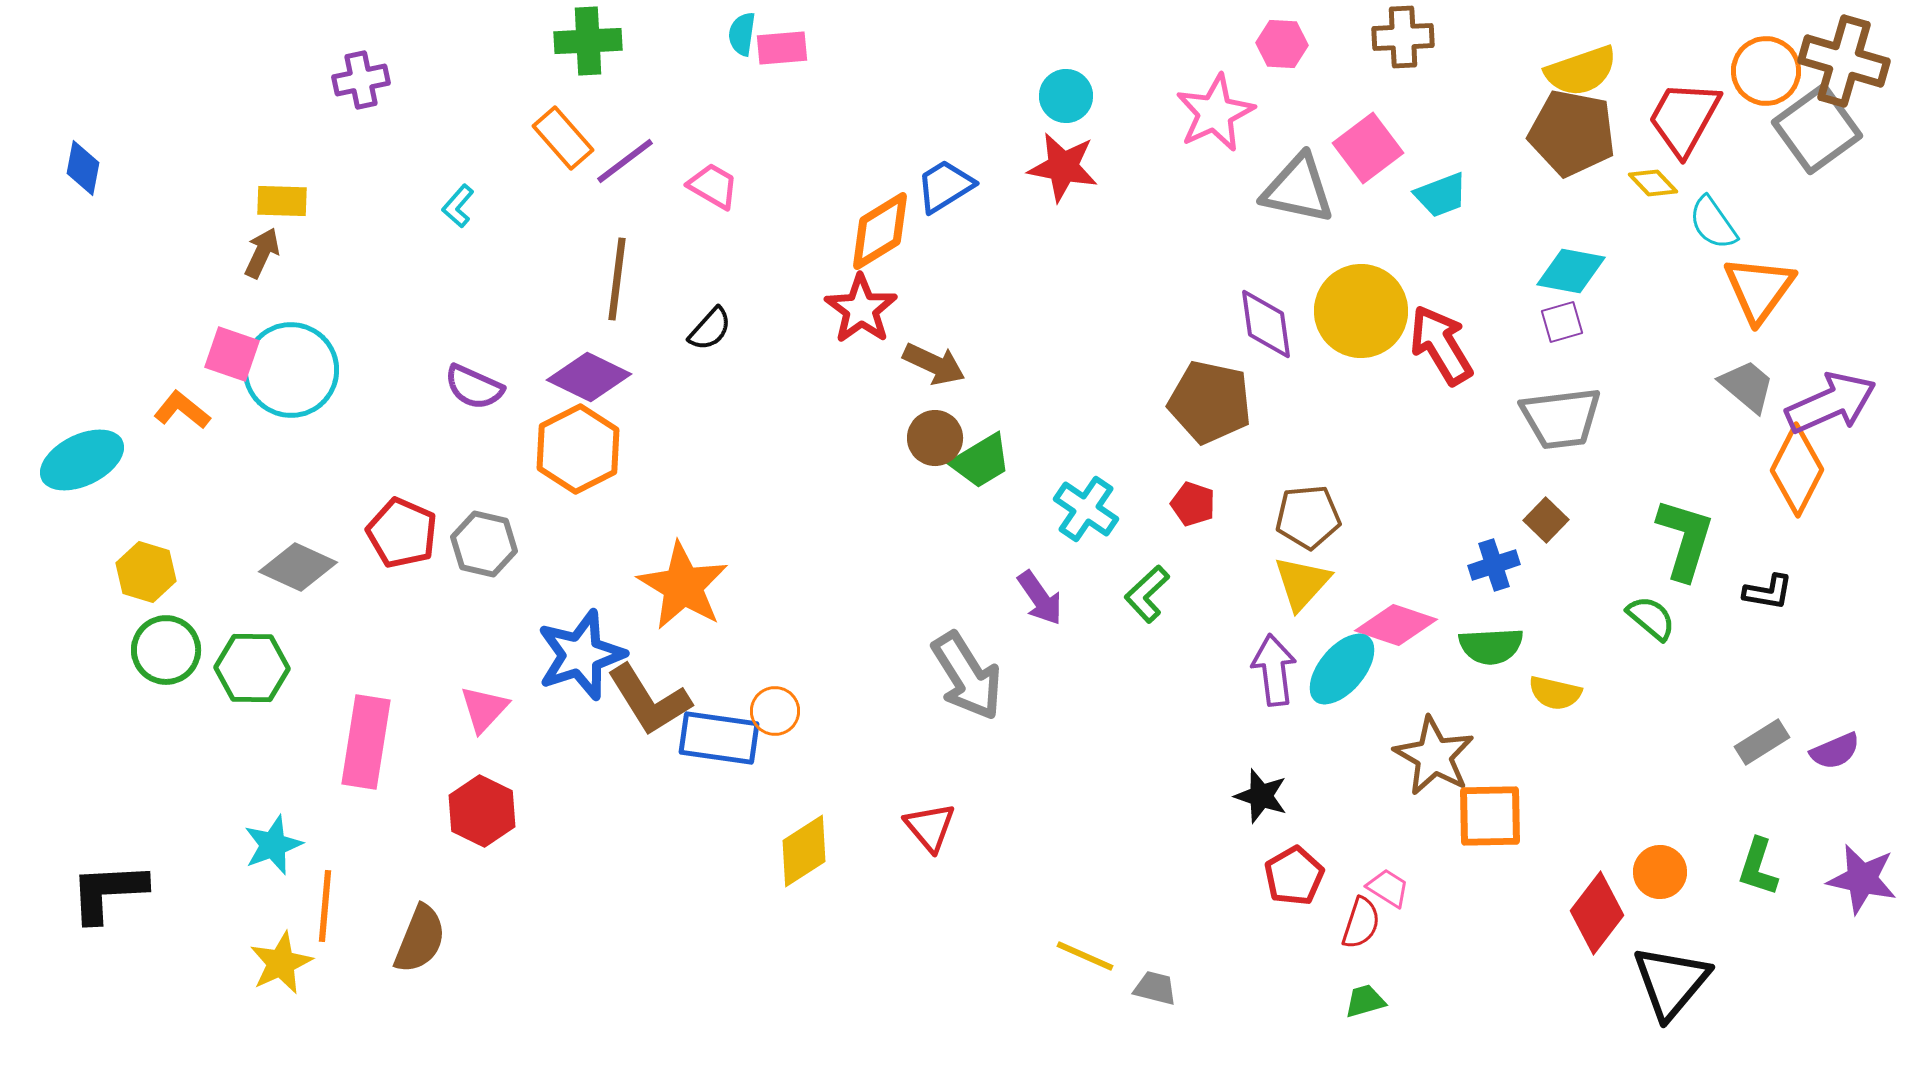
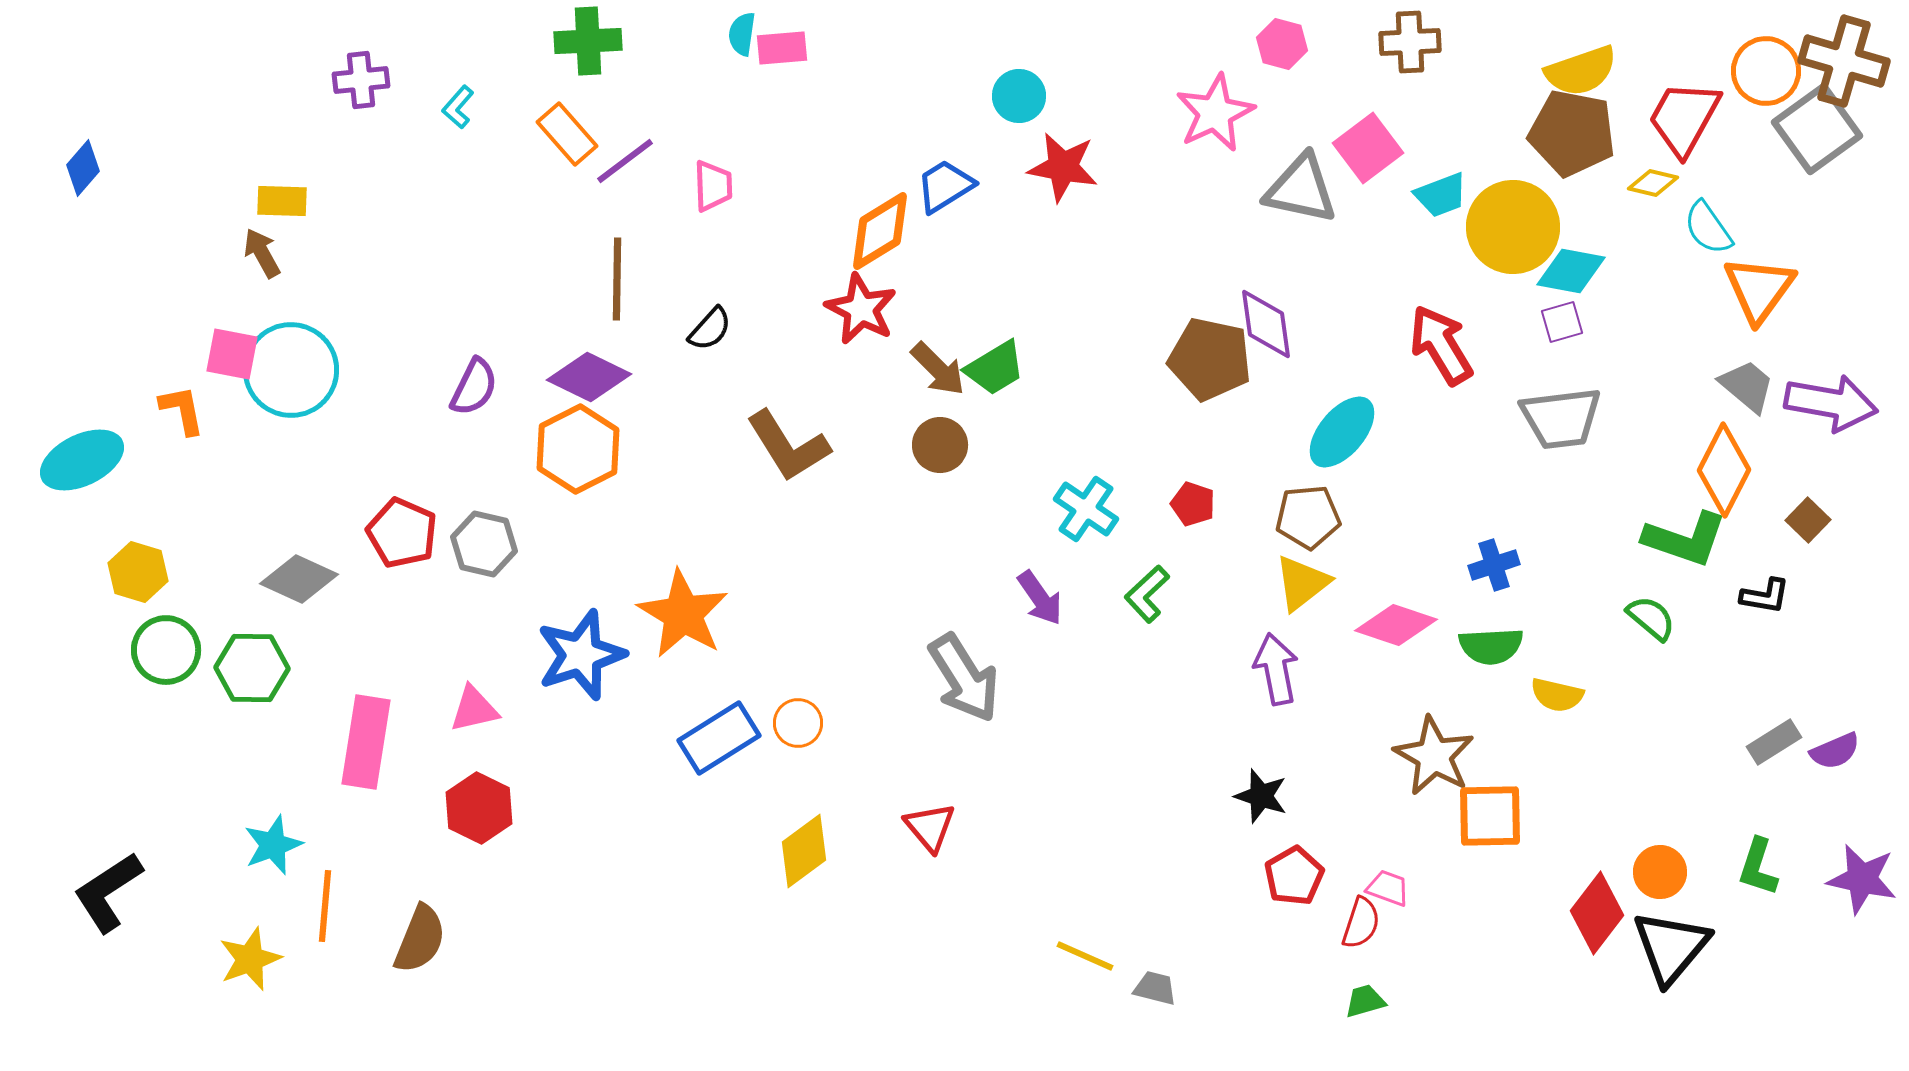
brown cross at (1403, 37): moved 7 px right, 5 px down
pink hexagon at (1282, 44): rotated 12 degrees clockwise
purple cross at (361, 80): rotated 6 degrees clockwise
cyan circle at (1066, 96): moved 47 px left
orange rectangle at (563, 138): moved 4 px right, 4 px up
blue diamond at (83, 168): rotated 30 degrees clockwise
yellow diamond at (1653, 183): rotated 33 degrees counterclockwise
pink trapezoid at (713, 186): rotated 58 degrees clockwise
gray triangle at (1298, 189): moved 3 px right
cyan L-shape at (458, 206): moved 99 px up
cyan semicircle at (1713, 223): moved 5 px left, 5 px down
brown arrow at (262, 253): rotated 54 degrees counterclockwise
brown line at (617, 279): rotated 6 degrees counterclockwise
red star at (861, 309): rotated 8 degrees counterclockwise
yellow circle at (1361, 311): moved 152 px right, 84 px up
pink square at (232, 354): rotated 8 degrees counterclockwise
brown arrow at (934, 364): moved 4 px right, 5 px down; rotated 20 degrees clockwise
purple semicircle at (474, 387): rotated 88 degrees counterclockwise
brown pentagon at (1210, 402): moved 43 px up
purple arrow at (1831, 403): rotated 34 degrees clockwise
orange L-shape at (182, 410): rotated 40 degrees clockwise
brown circle at (935, 438): moved 5 px right, 7 px down
green trapezoid at (981, 461): moved 14 px right, 93 px up
orange diamond at (1797, 470): moved 73 px left
brown square at (1546, 520): moved 262 px right
green L-shape at (1685, 539): rotated 92 degrees clockwise
gray diamond at (298, 567): moved 1 px right, 12 px down
yellow hexagon at (146, 572): moved 8 px left
yellow triangle at (1302, 583): rotated 10 degrees clockwise
orange star at (683, 586): moved 28 px down
black L-shape at (1768, 592): moved 3 px left, 4 px down
cyan ellipse at (1342, 669): moved 237 px up
purple arrow at (1274, 670): moved 2 px right, 1 px up; rotated 4 degrees counterclockwise
gray arrow at (967, 676): moved 3 px left, 2 px down
yellow semicircle at (1555, 693): moved 2 px right, 2 px down
brown L-shape at (649, 700): moved 139 px right, 254 px up
pink triangle at (484, 709): moved 10 px left; rotated 34 degrees clockwise
orange circle at (775, 711): moved 23 px right, 12 px down
blue rectangle at (719, 738): rotated 40 degrees counterclockwise
gray rectangle at (1762, 742): moved 12 px right
red hexagon at (482, 811): moved 3 px left, 3 px up
yellow diamond at (804, 851): rotated 4 degrees counterclockwise
pink trapezoid at (1388, 888): rotated 12 degrees counterclockwise
black L-shape at (108, 892): rotated 30 degrees counterclockwise
yellow star at (281, 963): moved 31 px left, 4 px up; rotated 4 degrees clockwise
black triangle at (1671, 982): moved 35 px up
